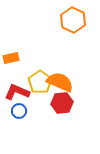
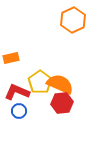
orange hexagon: rotated 10 degrees clockwise
orange semicircle: moved 2 px down
